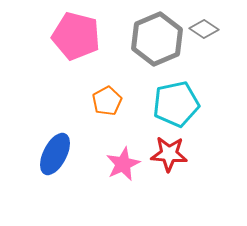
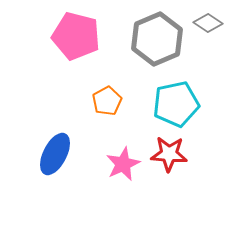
gray diamond: moved 4 px right, 6 px up
